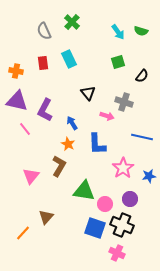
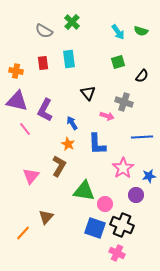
gray semicircle: rotated 36 degrees counterclockwise
cyan rectangle: rotated 18 degrees clockwise
blue line: rotated 15 degrees counterclockwise
purple circle: moved 6 px right, 4 px up
